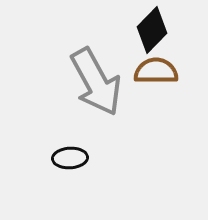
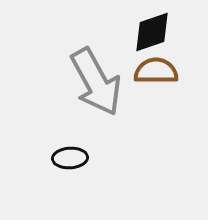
black diamond: moved 2 px down; rotated 27 degrees clockwise
